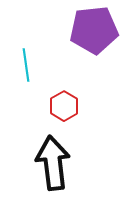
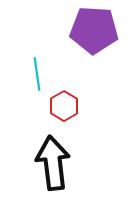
purple pentagon: rotated 9 degrees clockwise
cyan line: moved 11 px right, 9 px down
